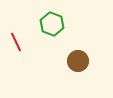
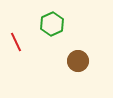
green hexagon: rotated 15 degrees clockwise
